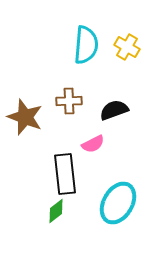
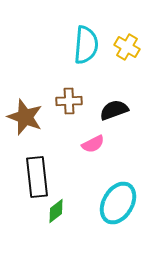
black rectangle: moved 28 px left, 3 px down
